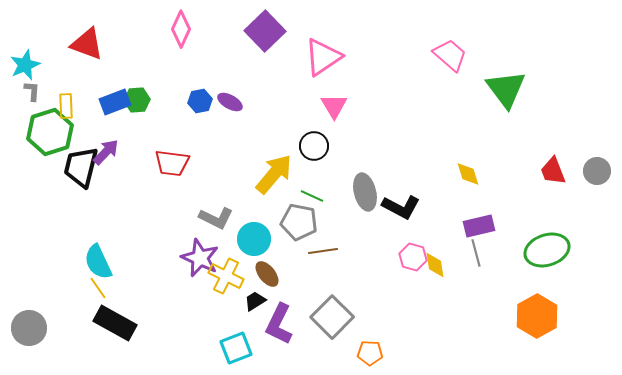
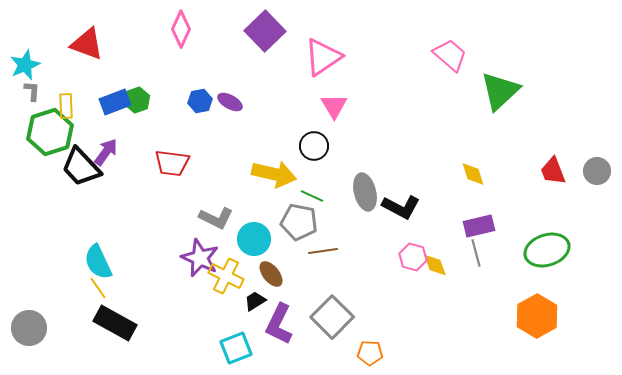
green triangle at (506, 89): moved 6 px left, 2 px down; rotated 24 degrees clockwise
green hexagon at (137, 100): rotated 15 degrees counterclockwise
purple arrow at (106, 152): rotated 8 degrees counterclockwise
black trapezoid at (81, 167): rotated 57 degrees counterclockwise
yellow arrow at (274, 174): rotated 63 degrees clockwise
yellow diamond at (468, 174): moved 5 px right
yellow diamond at (435, 265): rotated 12 degrees counterclockwise
brown ellipse at (267, 274): moved 4 px right
